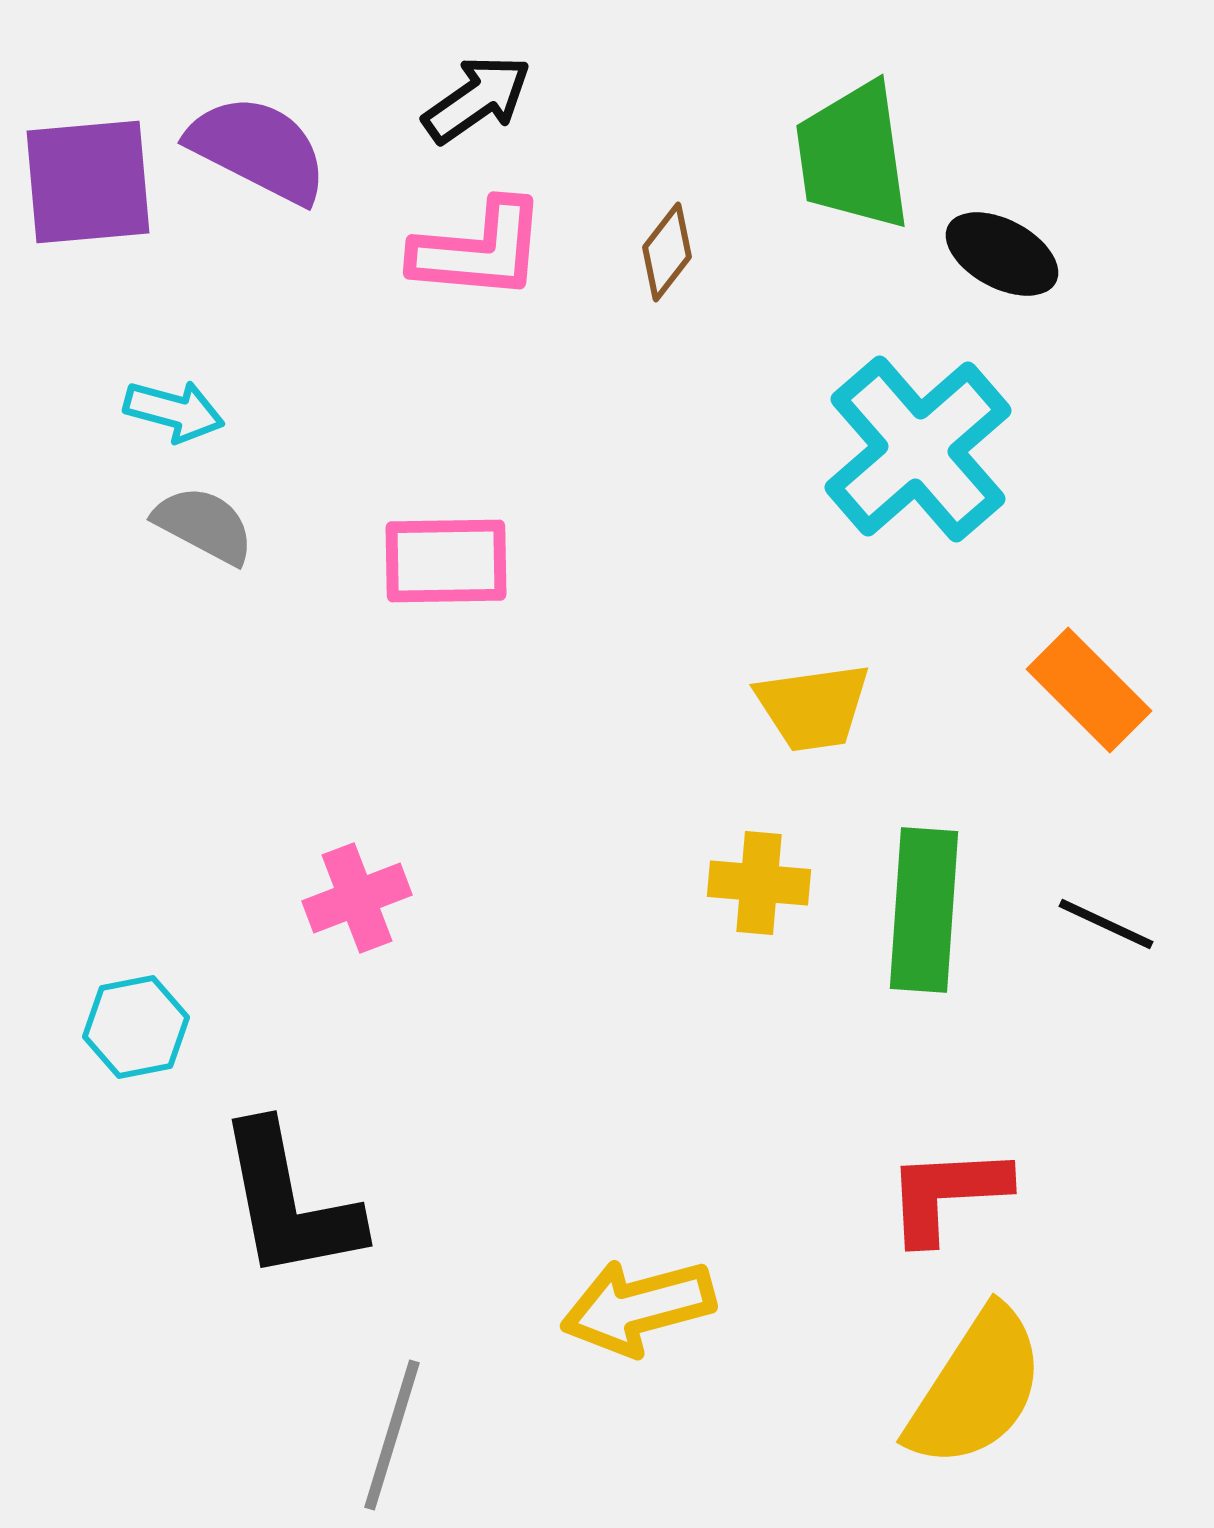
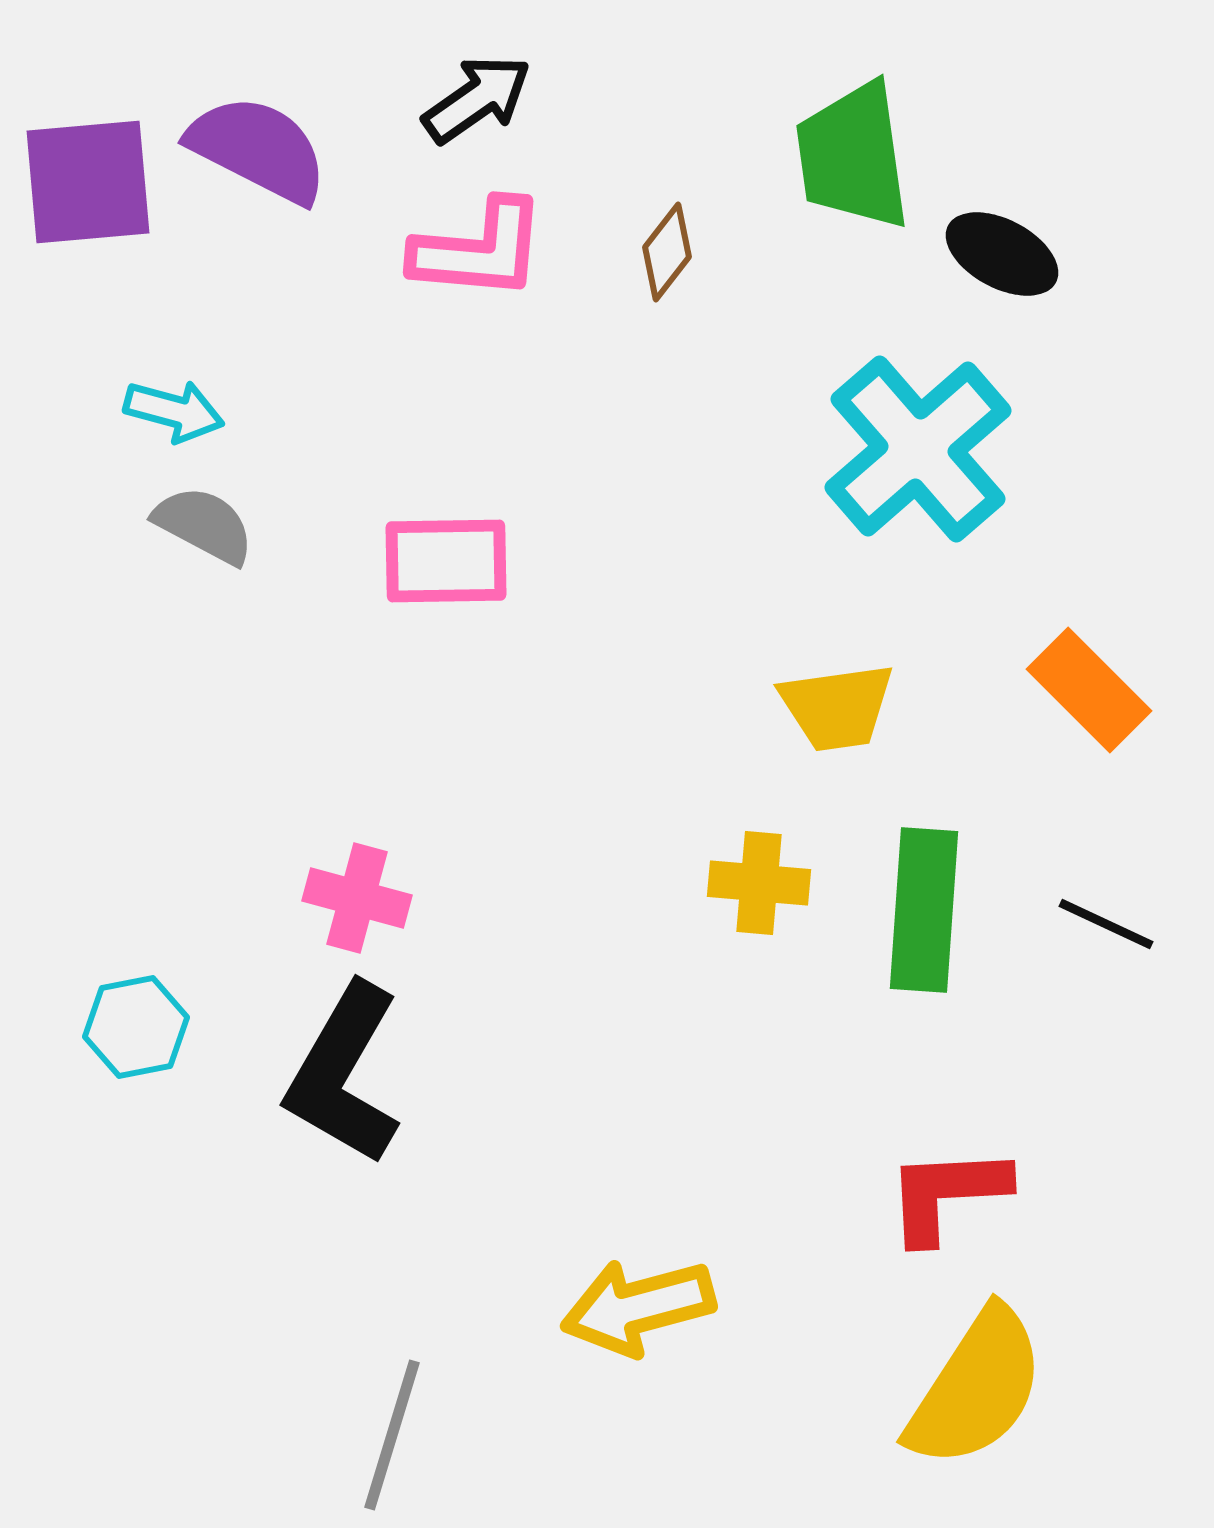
yellow trapezoid: moved 24 px right
pink cross: rotated 36 degrees clockwise
black L-shape: moved 55 px right, 128 px up; rotated 41 degrees clockwise
